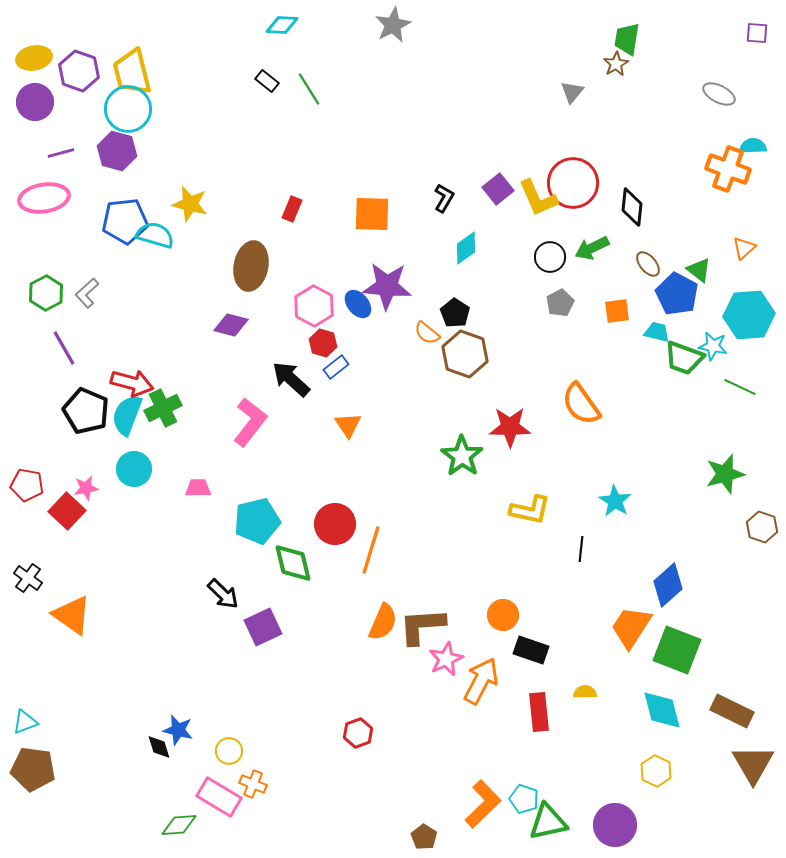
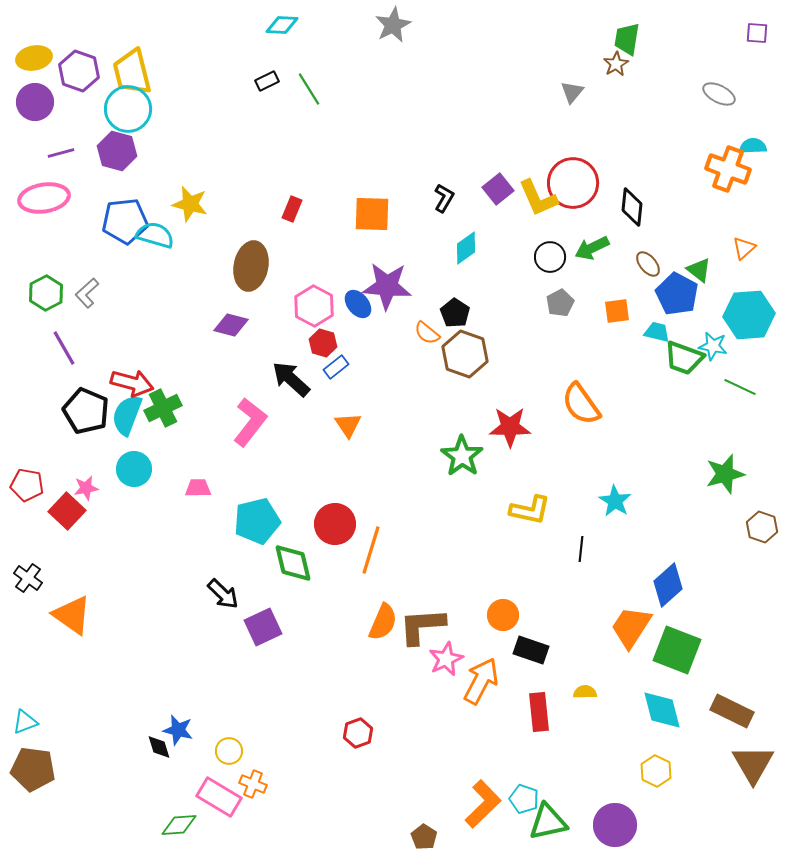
black rectangle at (267, 81): rotated 65 degrees counterclockwise
